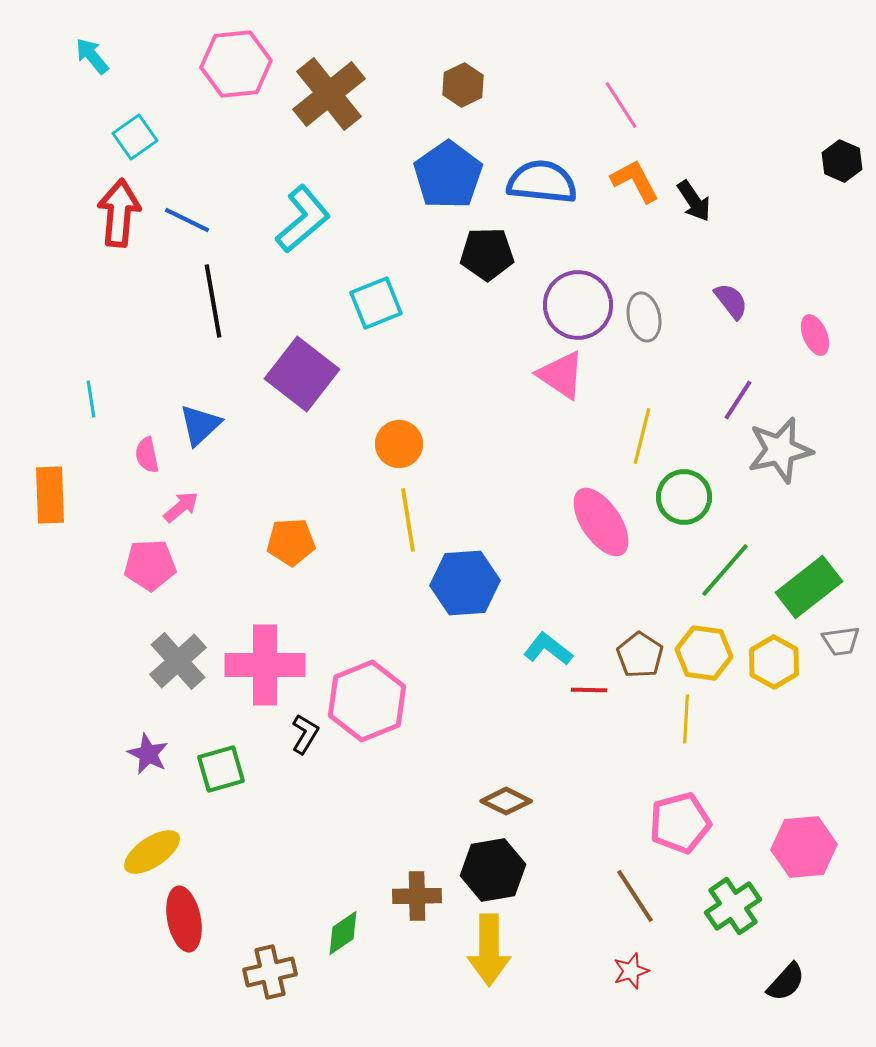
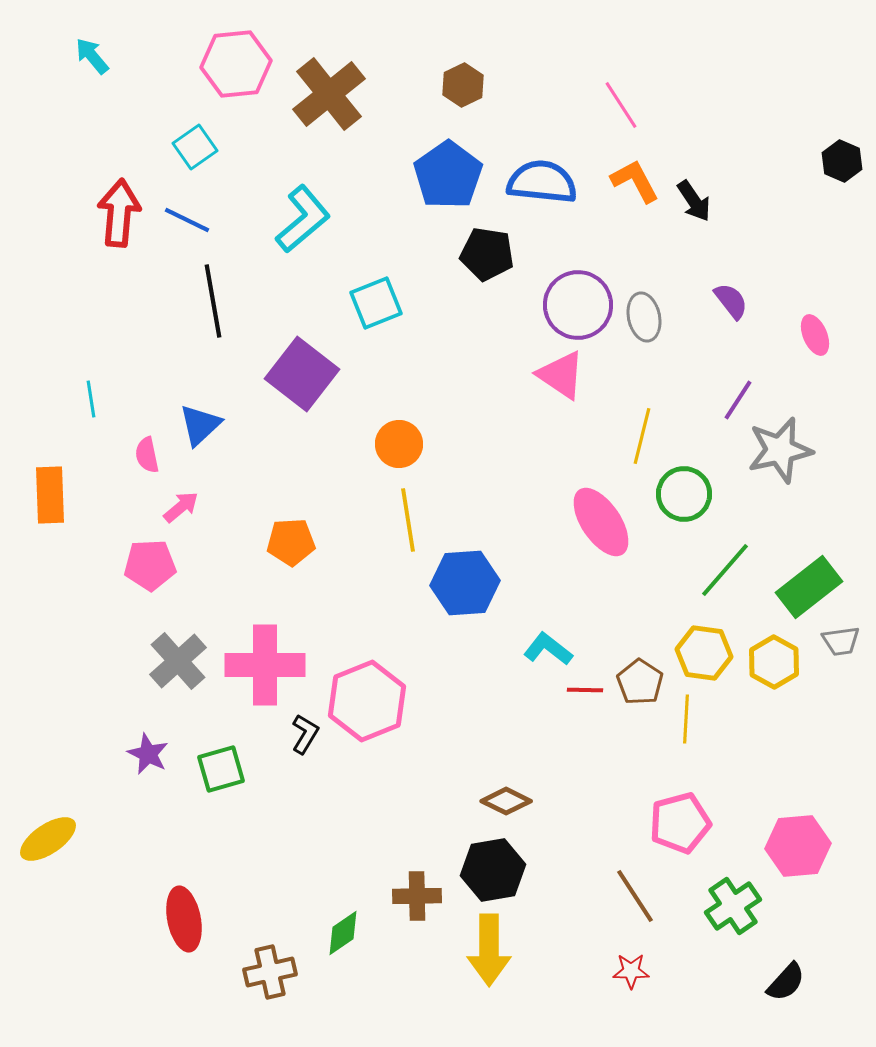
cyan square at (135, 137): moved 60 px right, 10 px down
black pentagon at (487, 254): rotated 10 degrees clockwise
green circle at (684, 497): moved 3 px up
brown pentagon at (640, 655): moved 27 px down
red line at (589, 690): moved 4 px left
pink hexagon at (804, 847): moved 6 px left, 1 px up
yellow ellipse at (152, 852): moved 104 px left, 13 px up
red star at (631, 971): rotated 18 degrees clockwise
